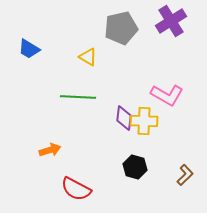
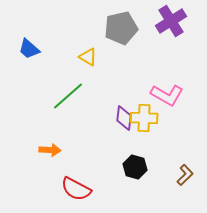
blue trapezoid: rotated 10 degrees clockwise
green line: moved 10 px left, 1 px up; rotated 44 degrees counterclockwise
yellow cross: moved 3 px up
orange arrow: rotated 20 degrees clockwise
